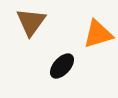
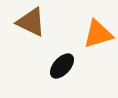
brown triangle: rotated 40 degrees counterclockwise
